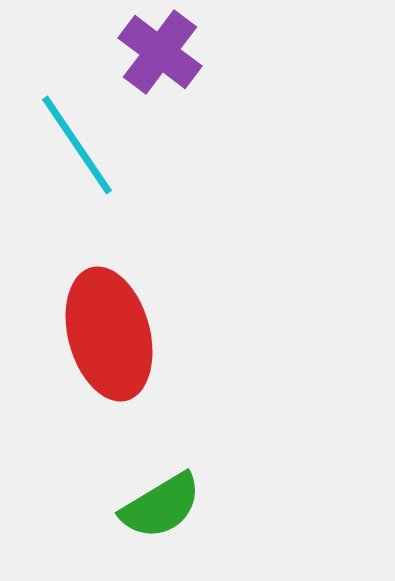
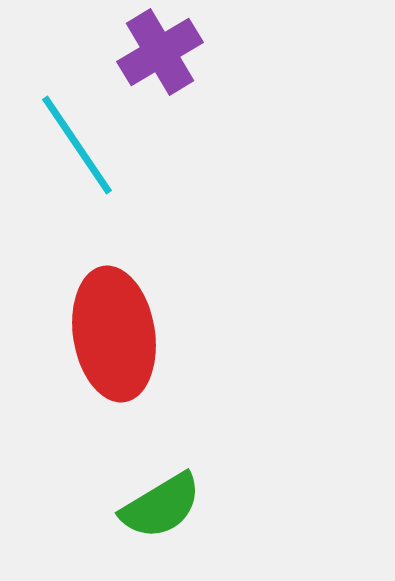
purple cross: rotated 22 degrees clockwise
red ellipse: moved 5 px right; rotated 6 degrees clockwise
